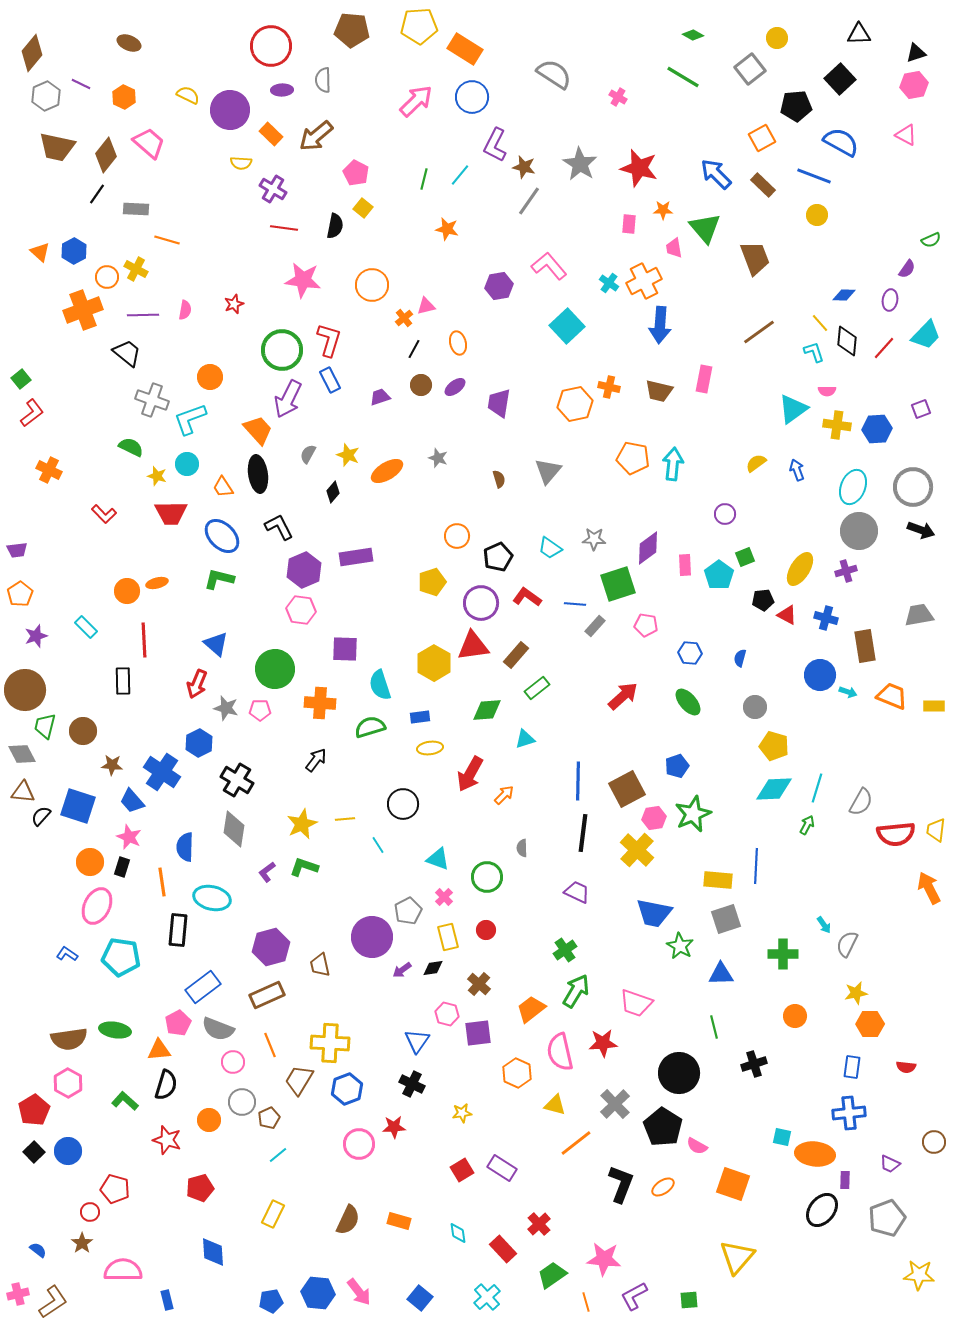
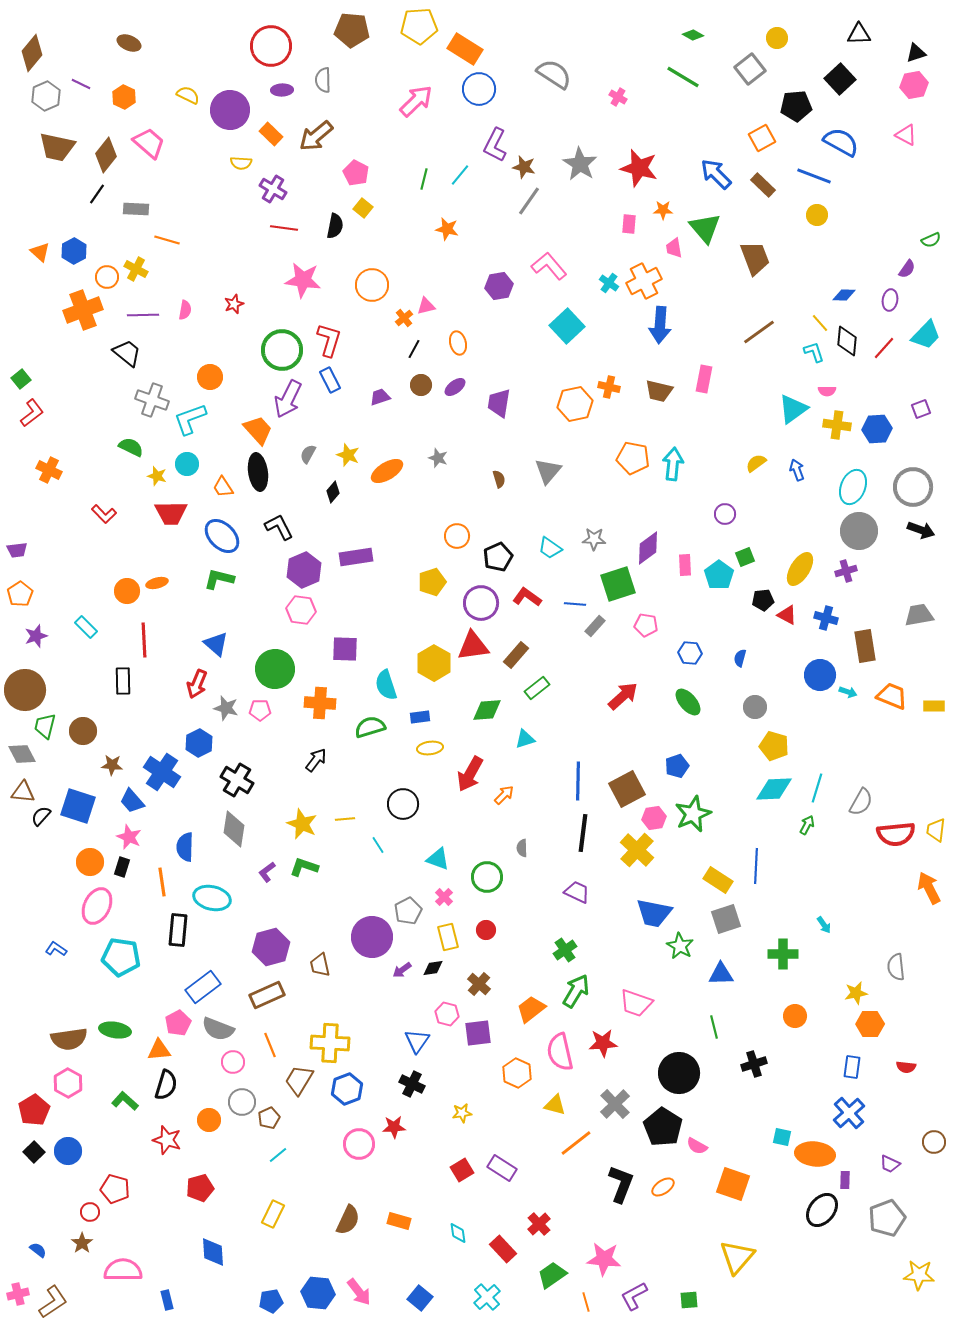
blue circle at (472, 97): moved 7 px right, 8 px up
black ellipse at (258, 474): moved 2 px up
cyan semicircle at (380, 685): moved 6 px right
yellow star at (302, 824): rotated 24 degrees counterclockwise
yellow rectangle at (718, 880): rotated 28 degrees clockwise
gray semicircle at (847, 944): moved 49 px right, 23 px down; rotated 32 degrees counterclockwise
blue L-shape at (67, 954): moved 11 px left, 5 px up
blue cross at (849, 1113): rotated 36 degrees counterclockwise
